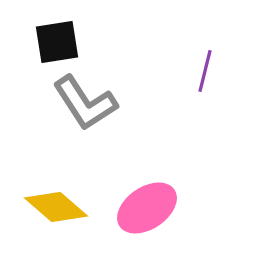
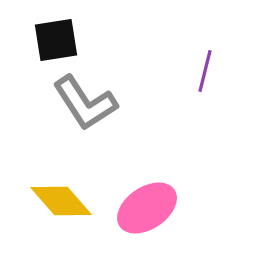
black square: moved 1 px left, 2 px up
yellow diamond: moved 5 px right, 6 px up; rotated 8 degrees clockwise
